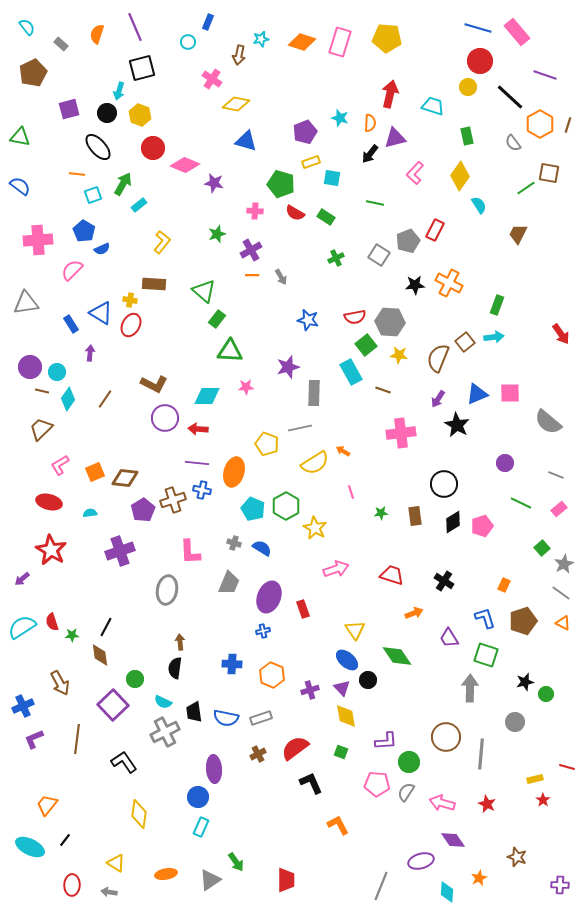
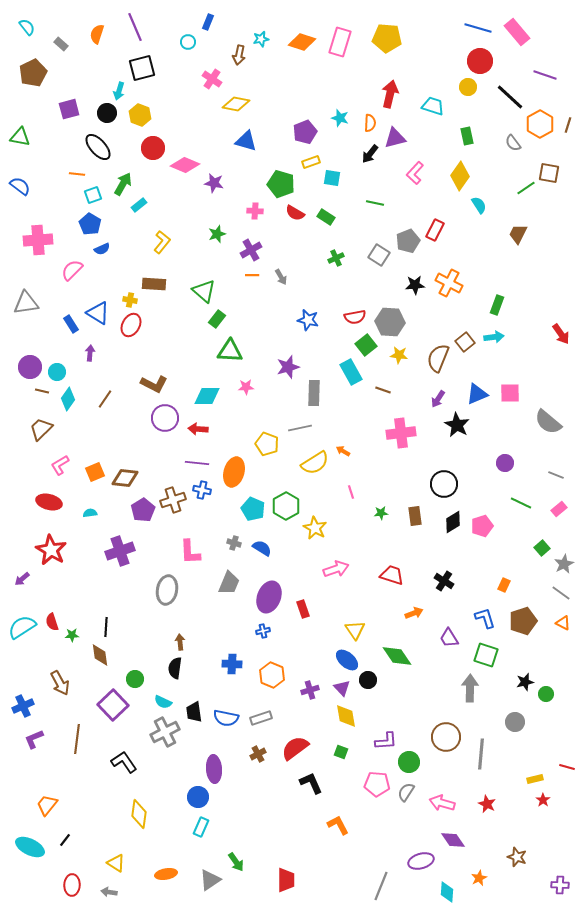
blue pentagon at (84, 231): moved 6 px right, 7 px up
blue triangle at (101, 313): moved 3 px left
black line at (106, 627): rotated 24 degrees counterclockwise
